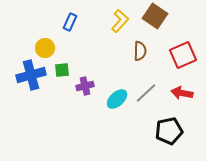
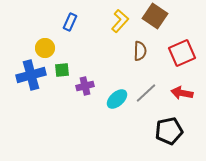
red square: moved 1 px left, 2 px up
